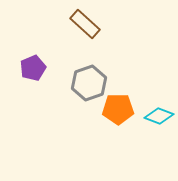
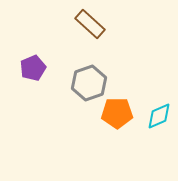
brown rectangle: moved 5 px right
orange pentagon: moved 1 px left, 4 px down
cyan diamond: rotated 44 degrees counterclockwise
